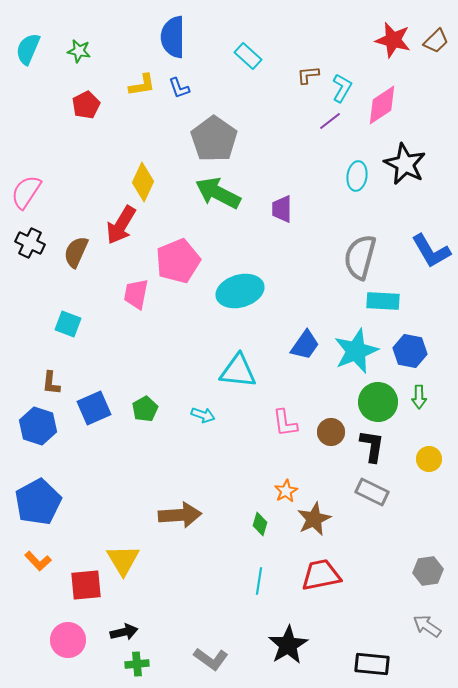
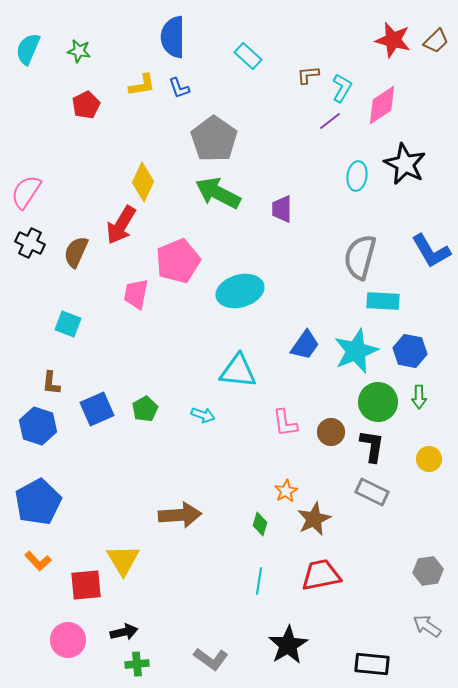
blue square at (94, 408): moved 3 px right, 1 px down
